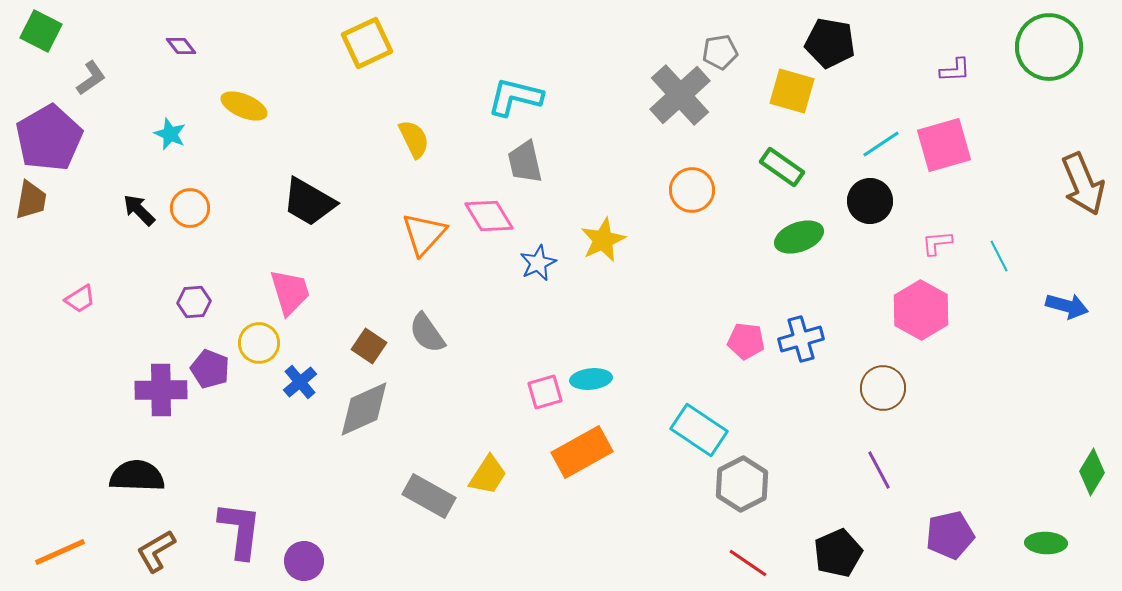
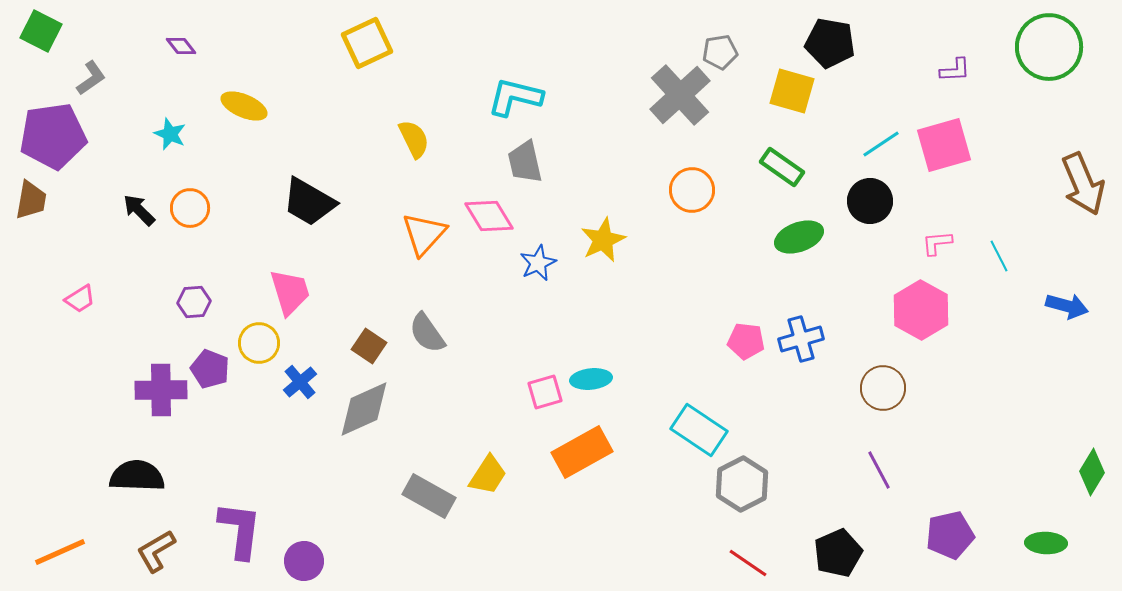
purple pentagon at (49, 138): moved 4 px right, 2 px up; rotated 22 degrees clockwise
